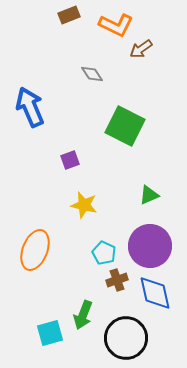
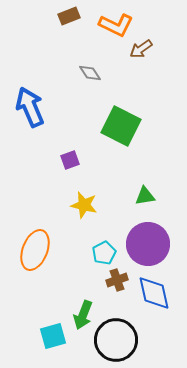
brown rectangle: moved 1 px down
gray diamond: moved 2 px left, 1 px up
green square: moved 4 px left
green triangle: moved 4 px left, 1 px down; rotated 15 degrees clockwise
purple circle: moved 2 px left, 2 px up
cyan pentagon: rotated 20 degrees clockwise
blue diamond: moved 1 px left
cyan square: moved 3 px right, 3 px down
black circle: moved 10 px left, 2 px down
